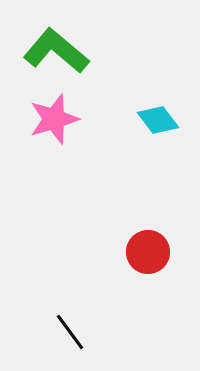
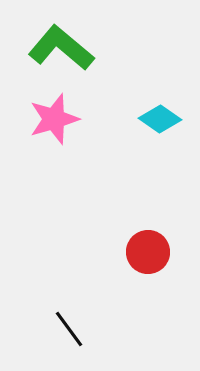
green L-shape: moved 5 px right, 3 px up
cyan diamond: moved 2 px right, 1 px up; rotated 18 degrees counterclockwise
black line: moved 1 px left, 3 px up
